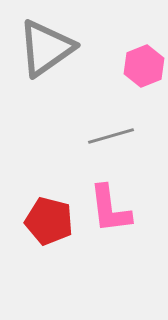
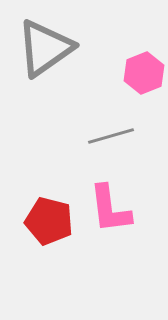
gray triangle: moved 1 px left
pink hexagon: moved 7 px down
